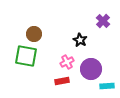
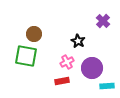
black star: moved 2 px left, 1 px down
purple circle: moved 1 px right, 1 px up
